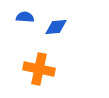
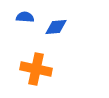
orange cross: moved 3 px left
